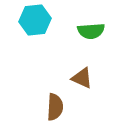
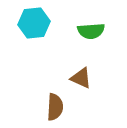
cyan hexagon: moved 1 px left, 3 px down
brown triangle: moved 1 px left
